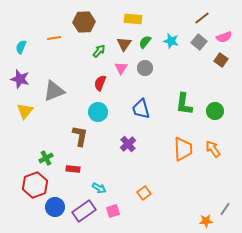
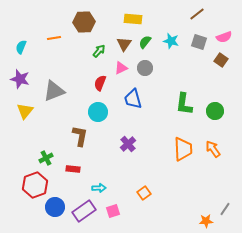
brown line: moved 5 px left, 4 px up
gray square: rotated 21 degrees counterclockwise
pink triangle: rotated 32 degrees clockwise
blue trapezoid: moved 8 px left, 10 px up
cyan arrow: rotated 32 degrees counterclockwise
